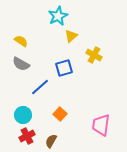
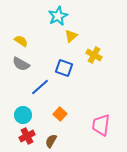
blue square: rotated 36 degrees clockwise
